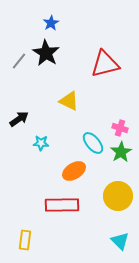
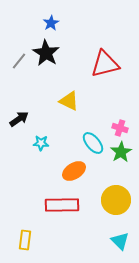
yellow circle: moved 2 px left, 4 px down
